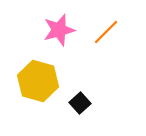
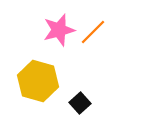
orange line: moved 13 px left
